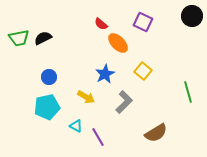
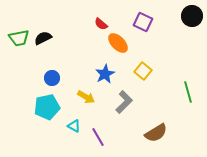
blue circle: moved 3 px right, 1 px down
cyan triangle: moved 2 px left
